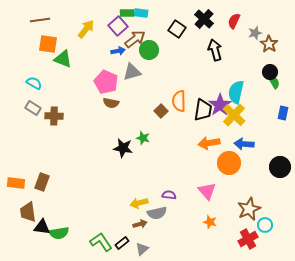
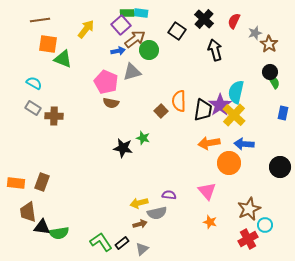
purple square at (118, 26): moved 3 px right, 1 px up
black square at (177, 29): moved 2 px down
